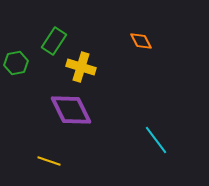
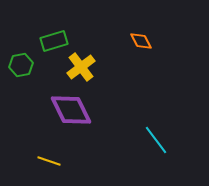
green rectangle: rotated 40 degrees clockwise
green hexagon: moved 5 px right, 2 px down
yellow cross: rotated 36 degrees clockwise
